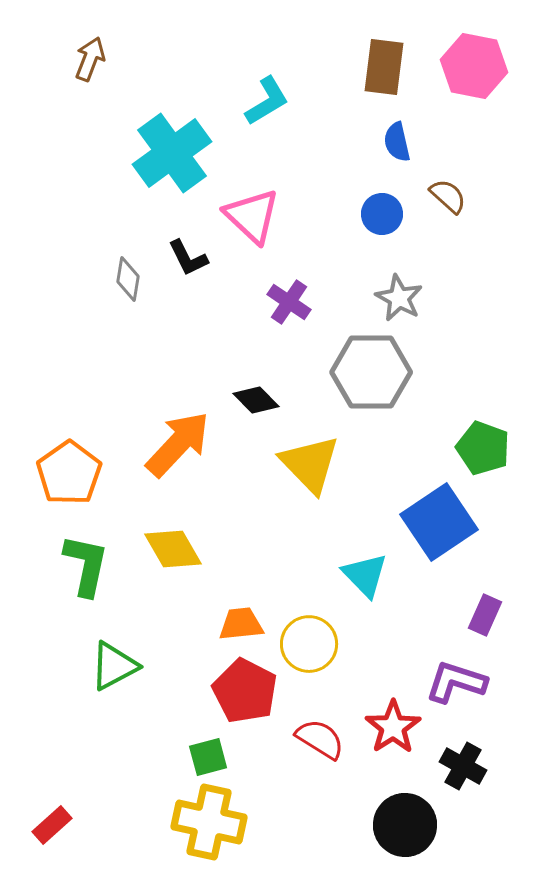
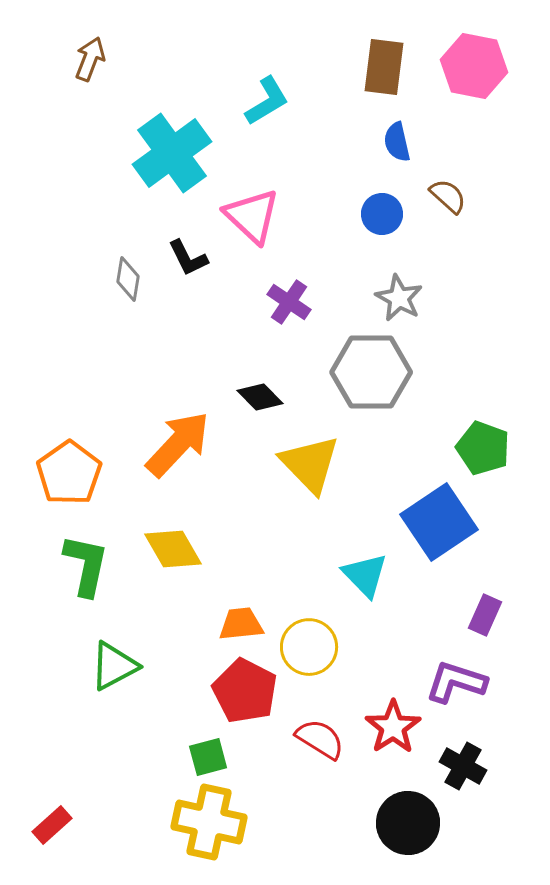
black diamond: moved 4 px right, 3 px up
yellow circle: moved 3 px down
black circle: moved 3 px right, 2 px up
